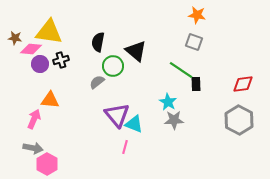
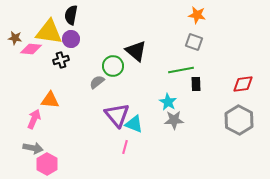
black semicircle: moved 27 px left, 27 px up
purple circle: moved 31 px right, 25 px up
green line: rotated 45 degrees counterclockwise
